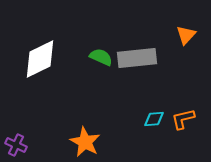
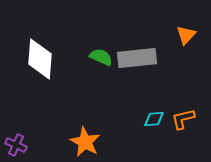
white diamond: rotated 60 degrees counterclockwise
